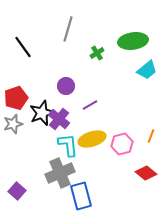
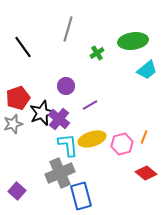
red pentagon: moved 2 px right
orange line: moved 7 px left, 1 px down
